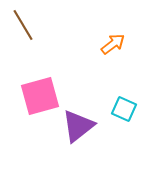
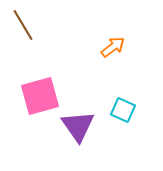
orange arrow: moved 3 px down
cyan square: moved 1 px left, 1 px down
purple triangle: rotated 27 degrees counterclockwise
